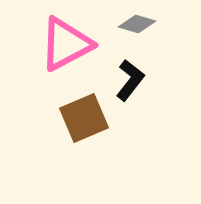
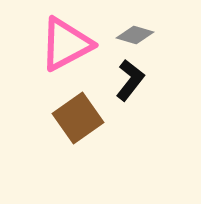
gray diamond: moved 2 px left, 11 px down
brown square: moved 6 px left; rotated 12 degrees counterclockwise
